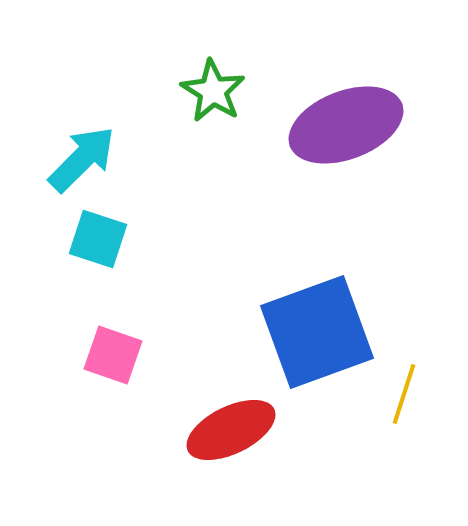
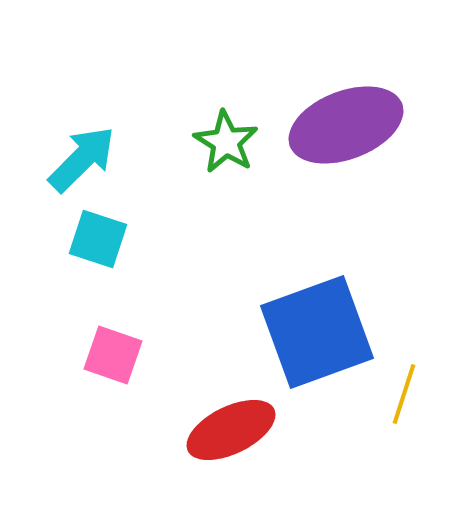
green star: moved 13 px right, 51 px down
